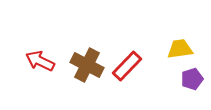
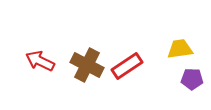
red rectangle: rotated 12 degrees clockwise
purple pentagon: rotated 20 degrees clockwise
